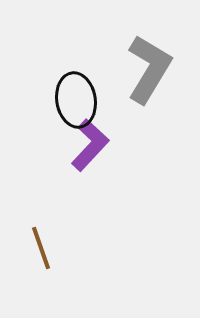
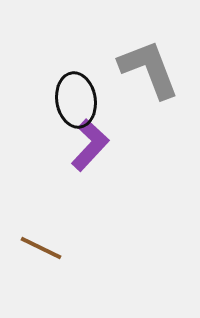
gray L-shape: rotated 52 degrees counterclockwise
brown line: rotated 45 degrees counterclockwise
